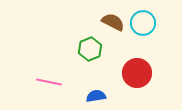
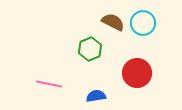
pink line: moved 2 px down
